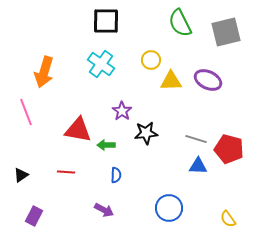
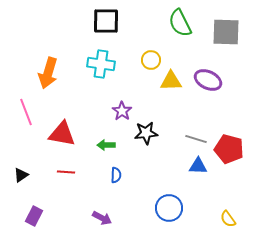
gray square: rotated 16 degrees clockwise
cyan cross: rotated 28 degrees counterclockwise
orange arrow: moved 4 px right, 1 px down
red triangle: moved 16 px left, 4 px down
purple arrow: moved 2 px left, 8 px down
